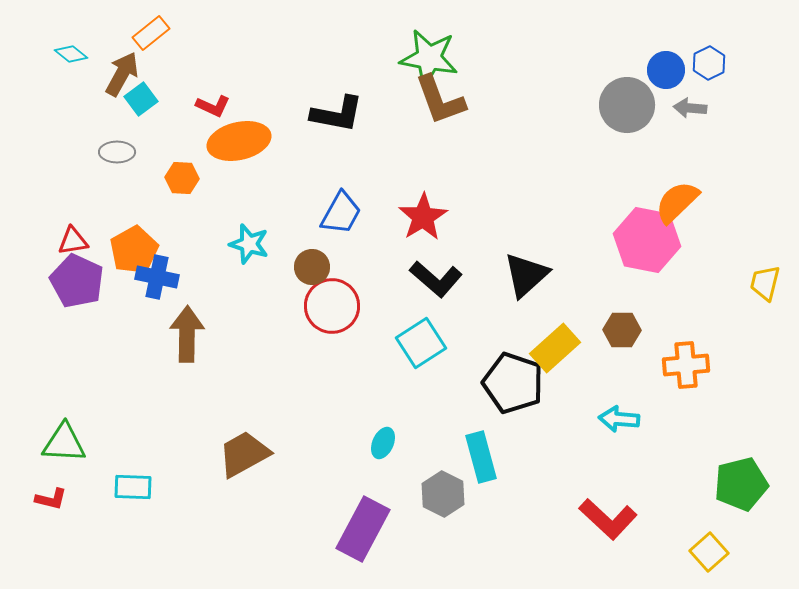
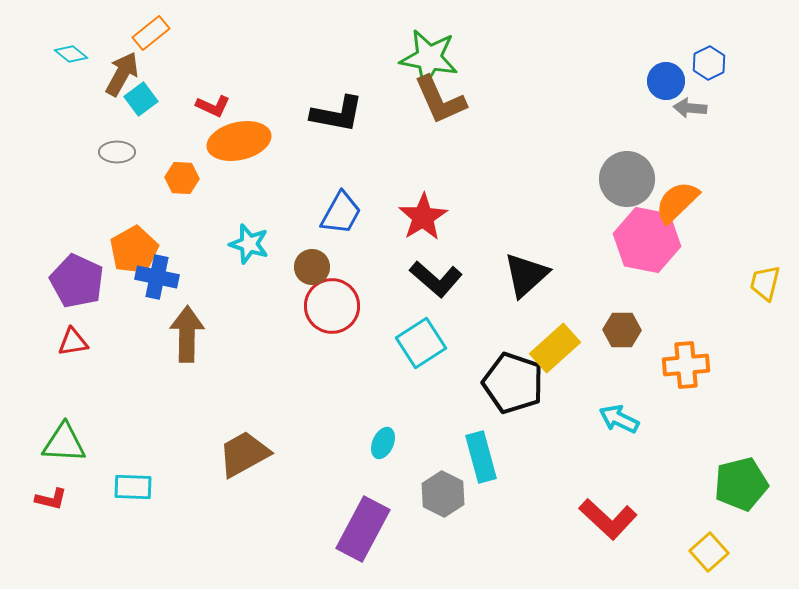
blue circle at (666, 70): moved 11 px down
brown L-shape at (440, 100): rotated 4 degrees counterclockwise
gray circle at (627, 105): moved 74 px down
red triangle at (73, 241): moved 101 px down
cyan arrow at (619, 419): rotated 21 degrees clockwise
